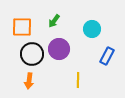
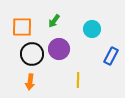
blue rectangle: moved 4 px right
orange arrow: moved 1 px right, 1 px down
